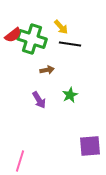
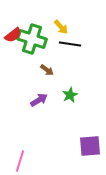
brown arrow: rotated 48 degrees clockwise
purple arrow: rotated 90 degrees counterclockwise
